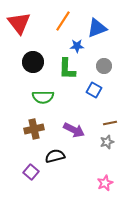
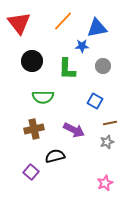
orange line: rotated 10 degrees clockwise
blue triangle: rotated 10 degrees clockwise
blue star: moved 5 px right
black circle: moved 1 px left, 1 px up
gray circle: moved 1 px left
blue square: moved 1 px right, 11 px down
